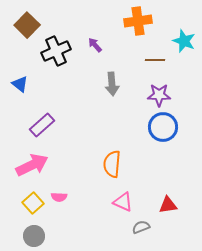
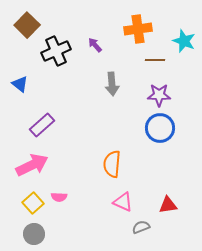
orange cross: moved 8 px down
blue circle: moved 3 px left, 1 px down
gray circle: moved 2 px up
